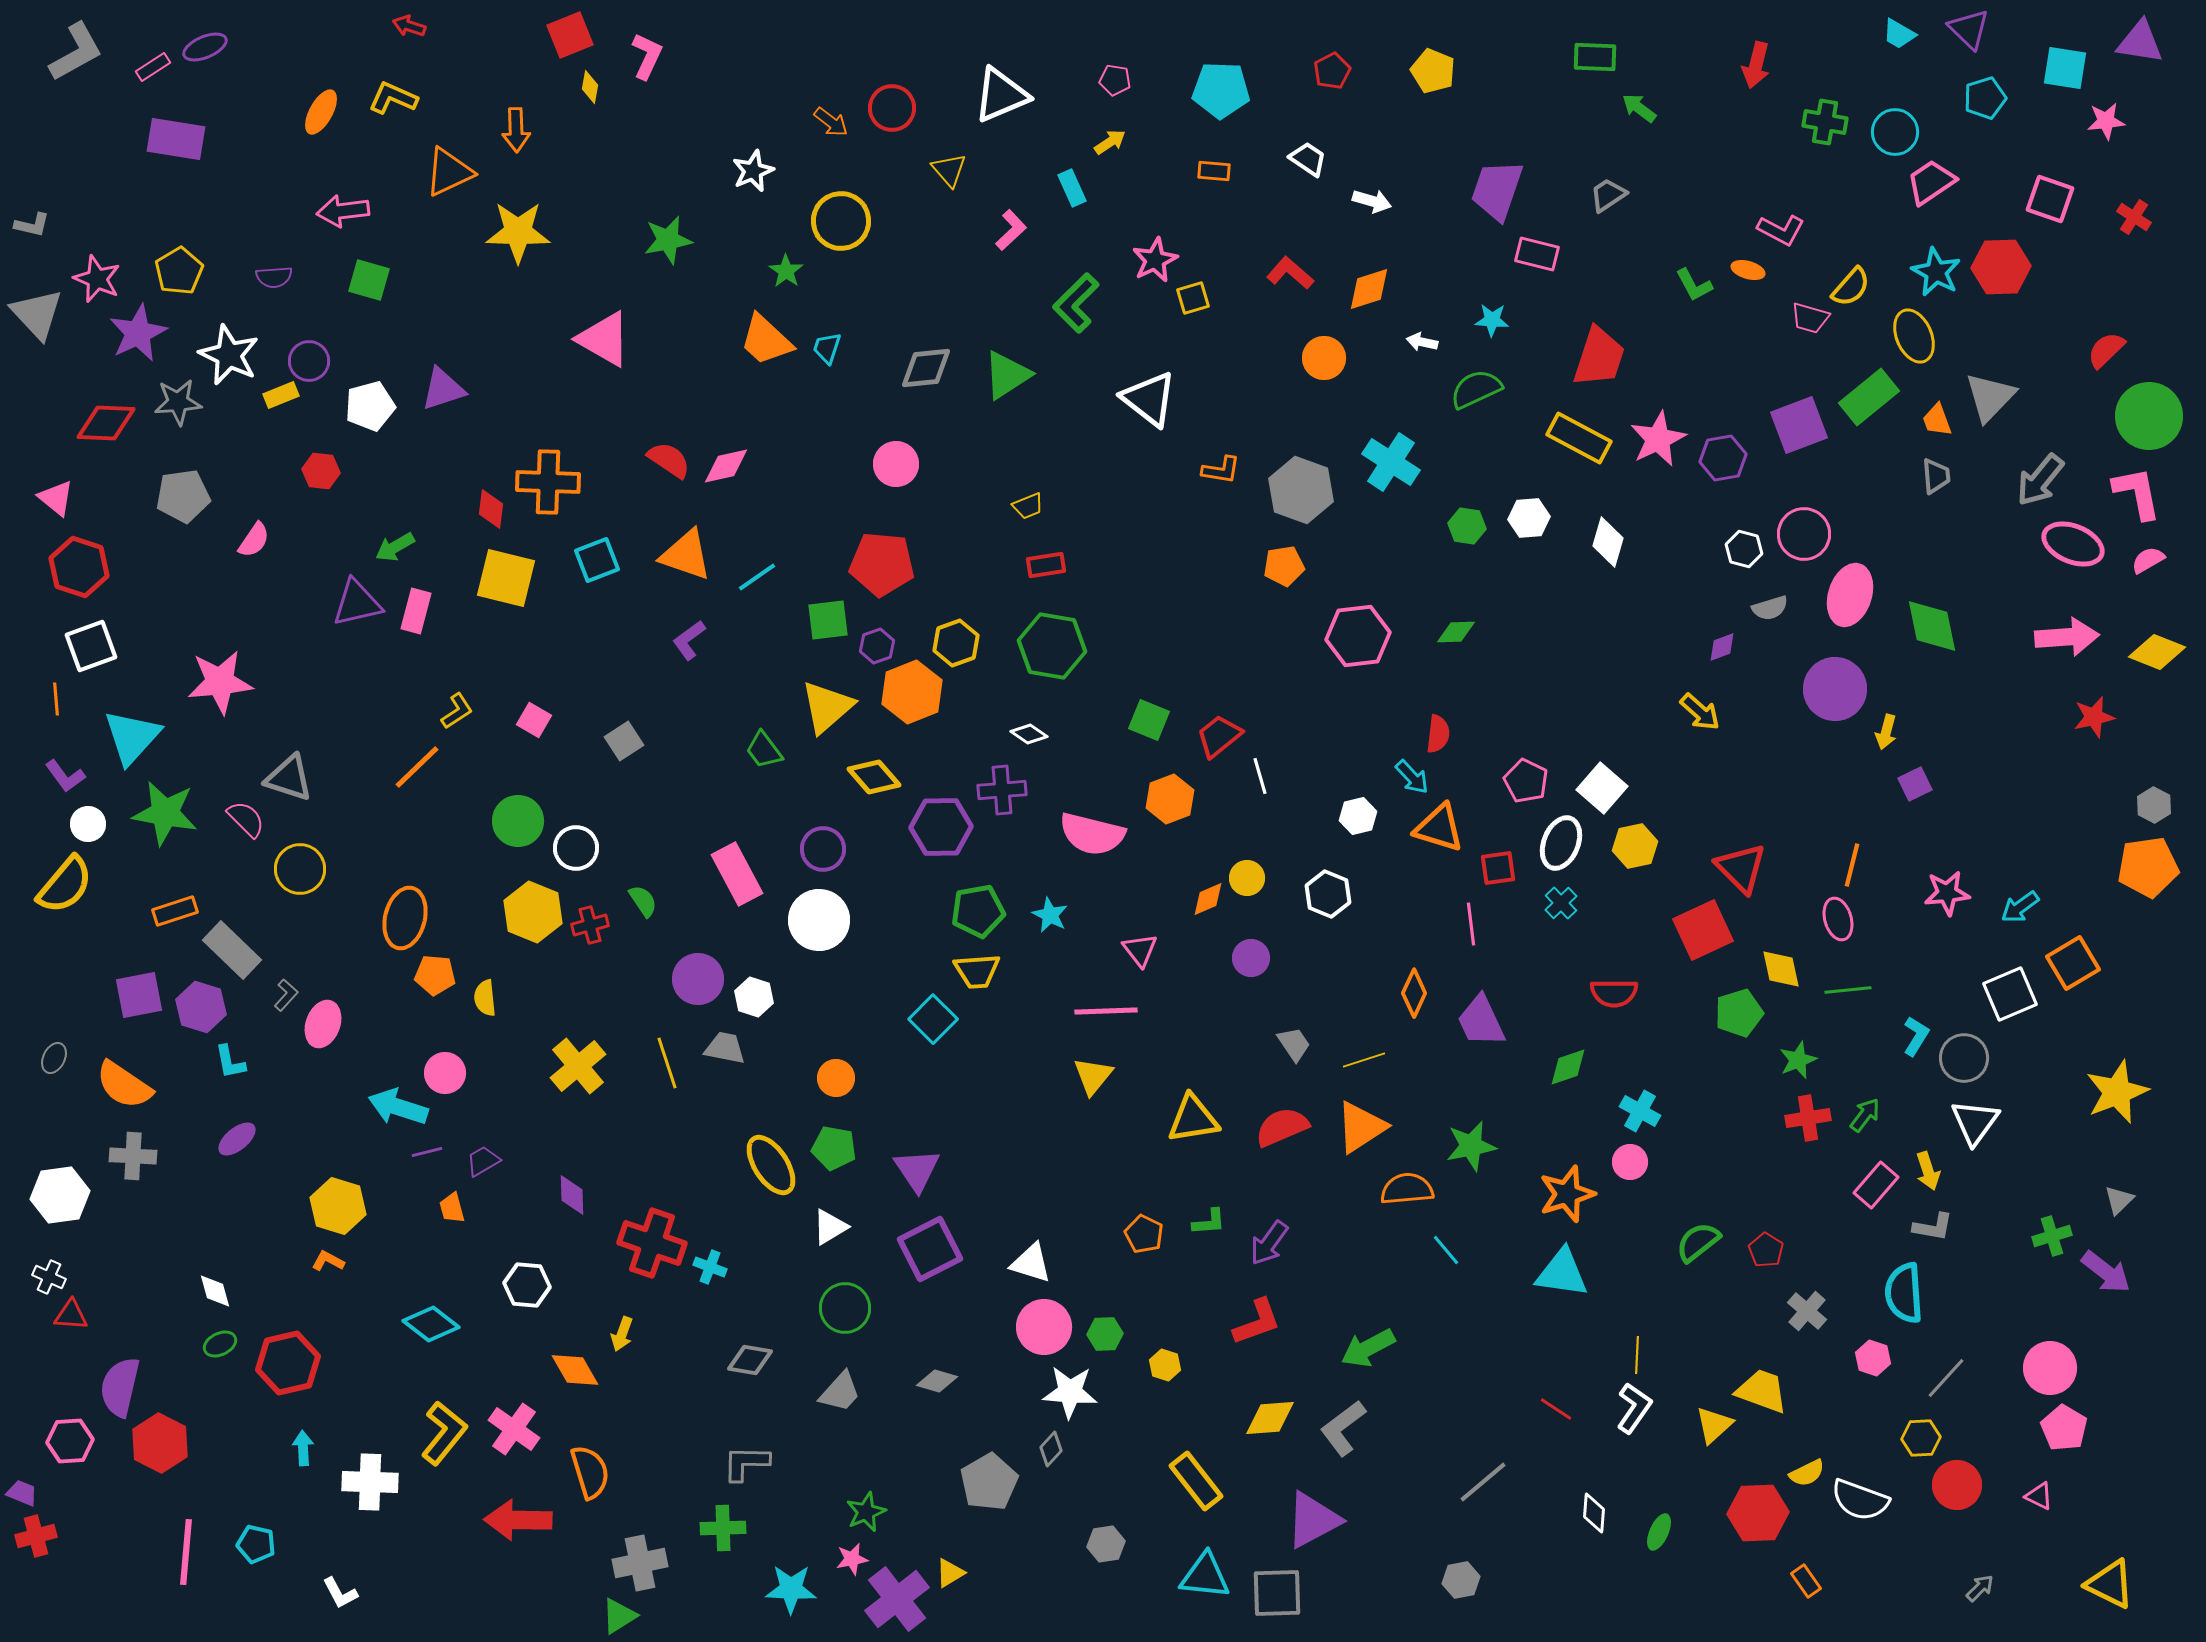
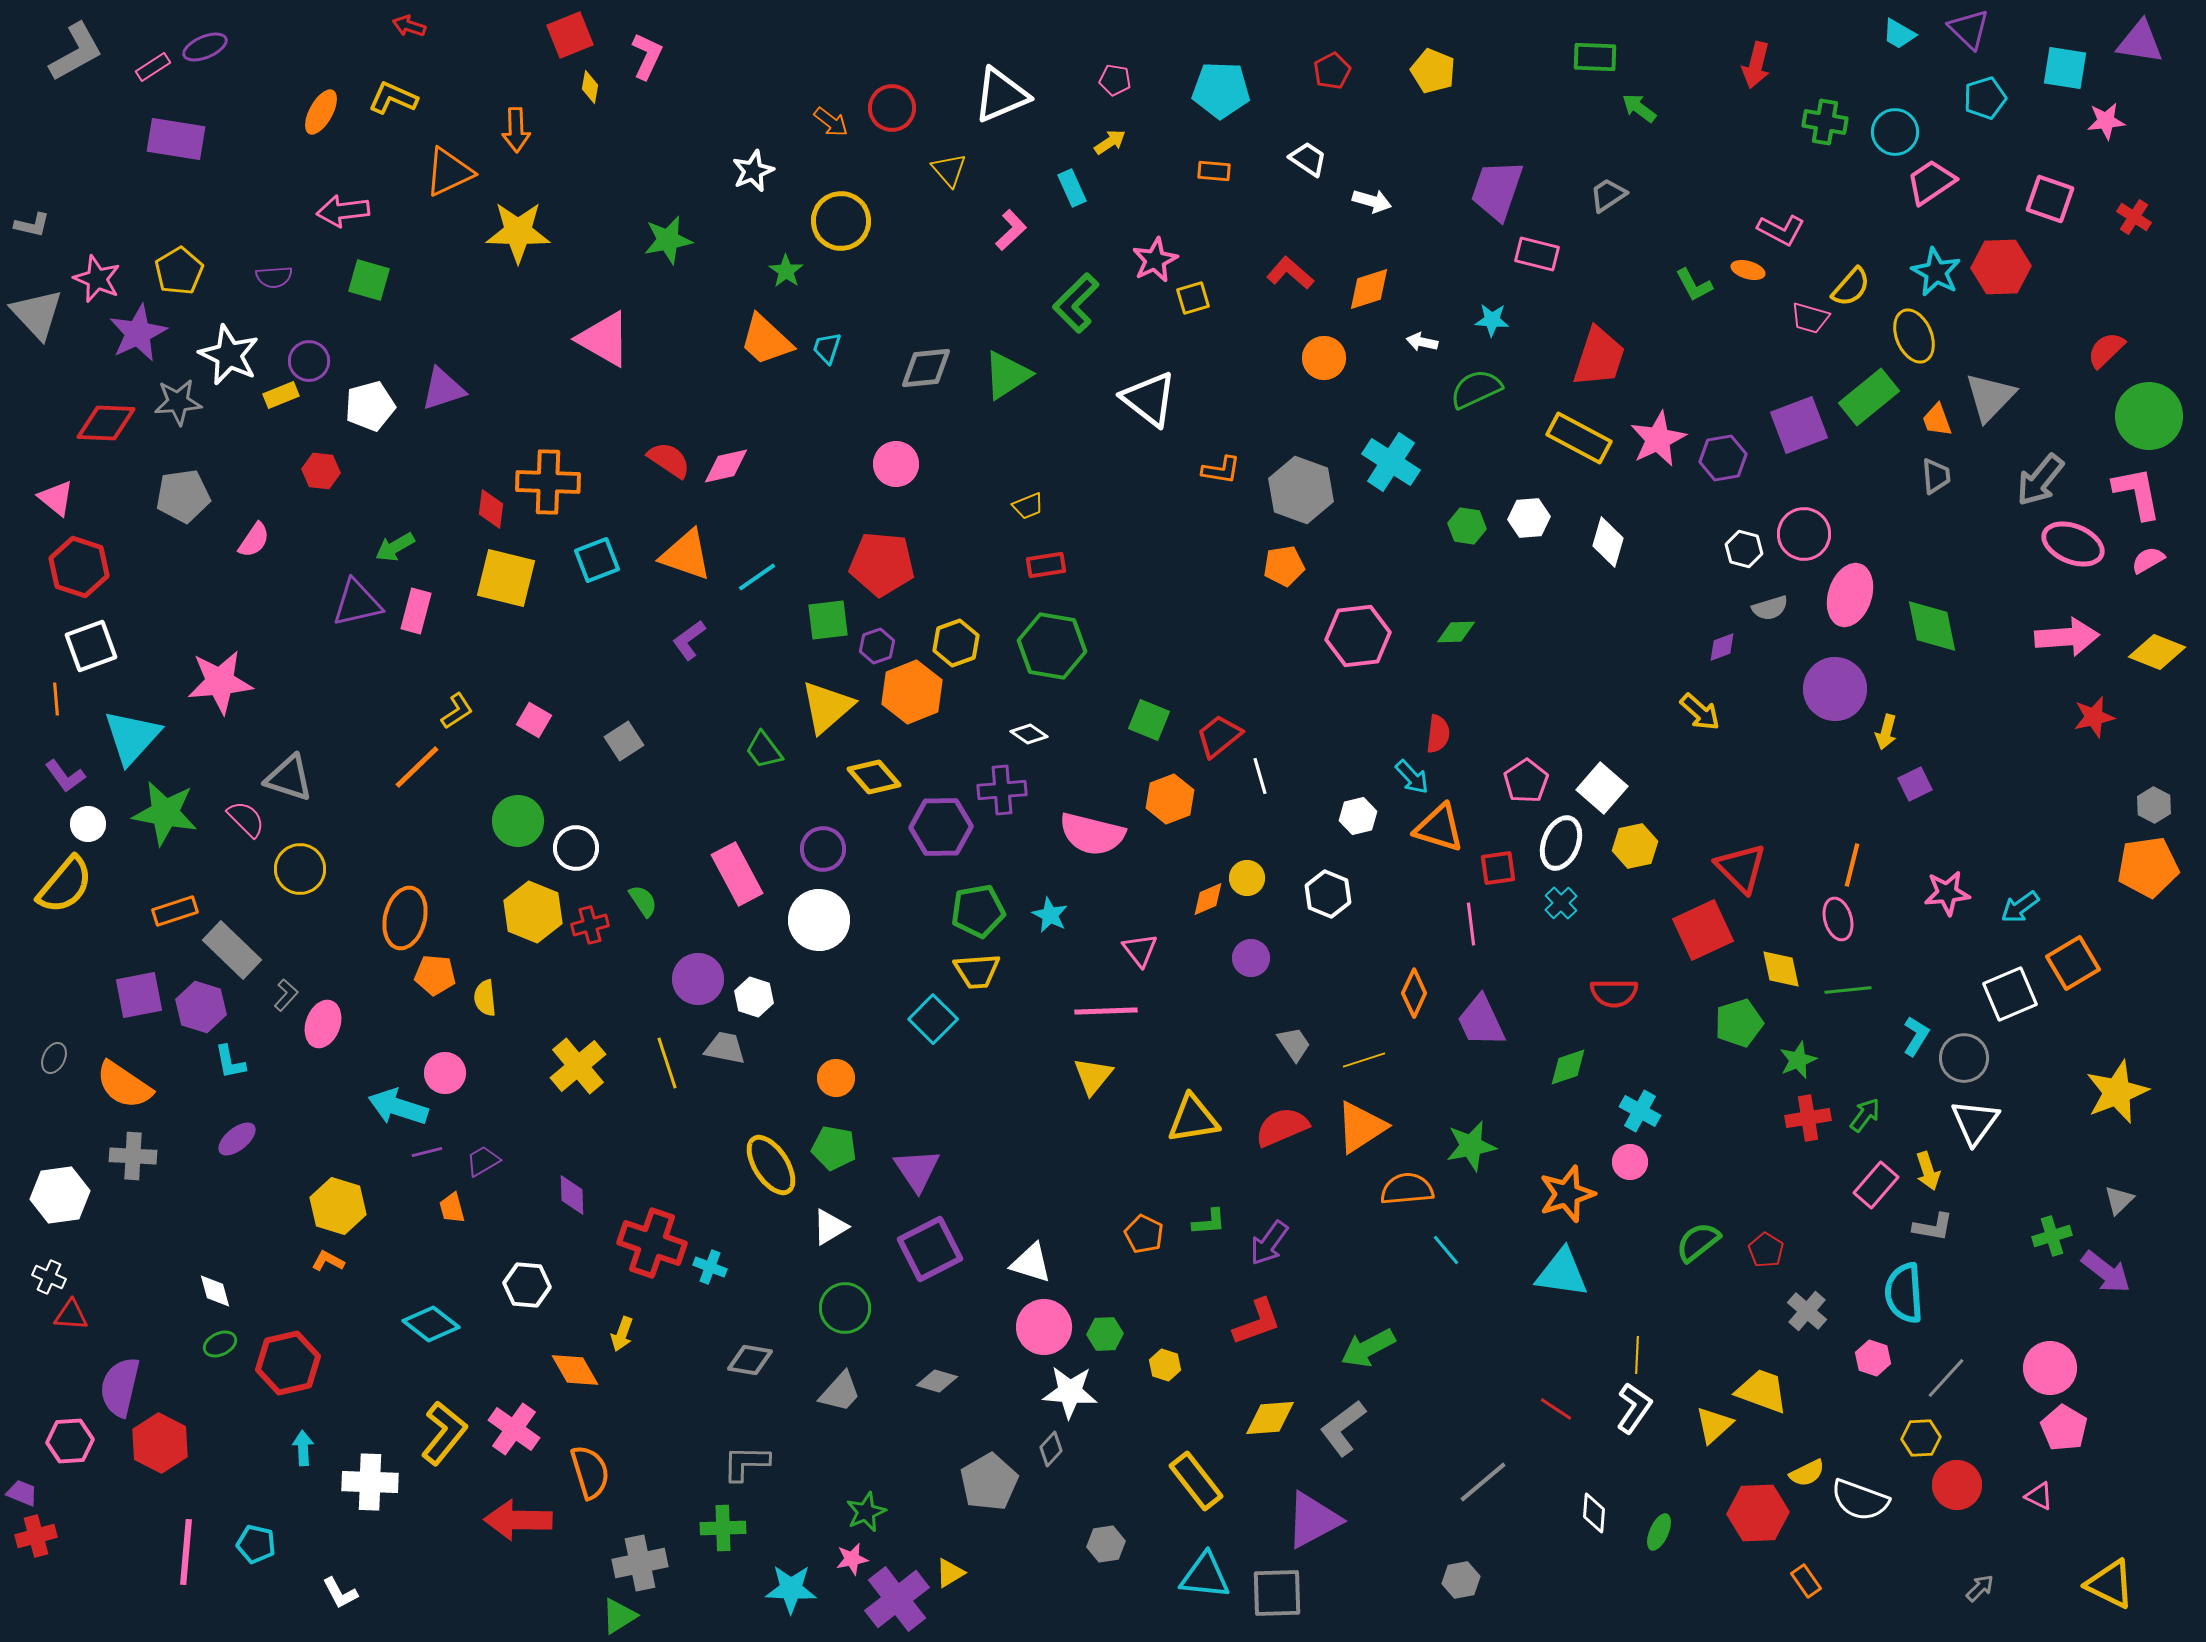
pink pentagon at (1526, 781): rotated 12 degrees clockwise
green pentagon at (1739, 1013): moved 10 px down
